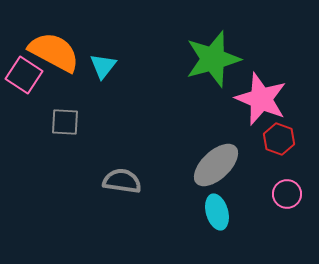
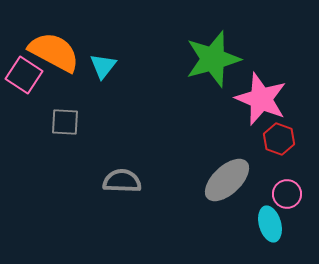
gray ellipse: moved 11 px right, 15 px down
gray semicircle: rotated 6 degrees counterclockwise
cyan ellipse: moved 53 px right, 12 px down
